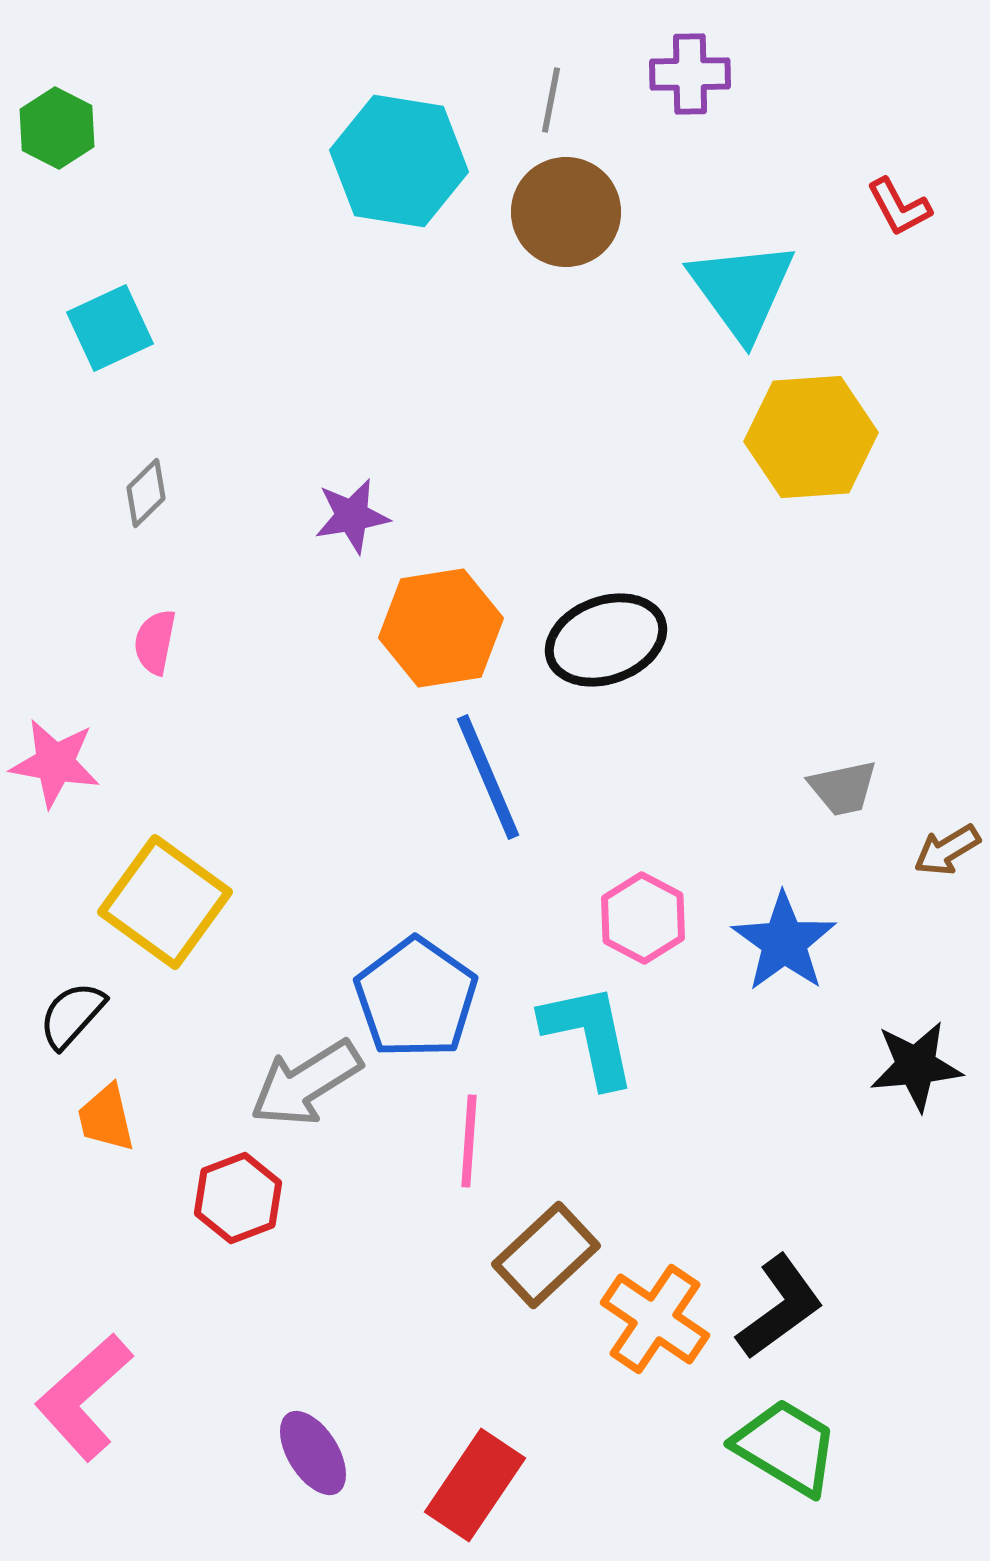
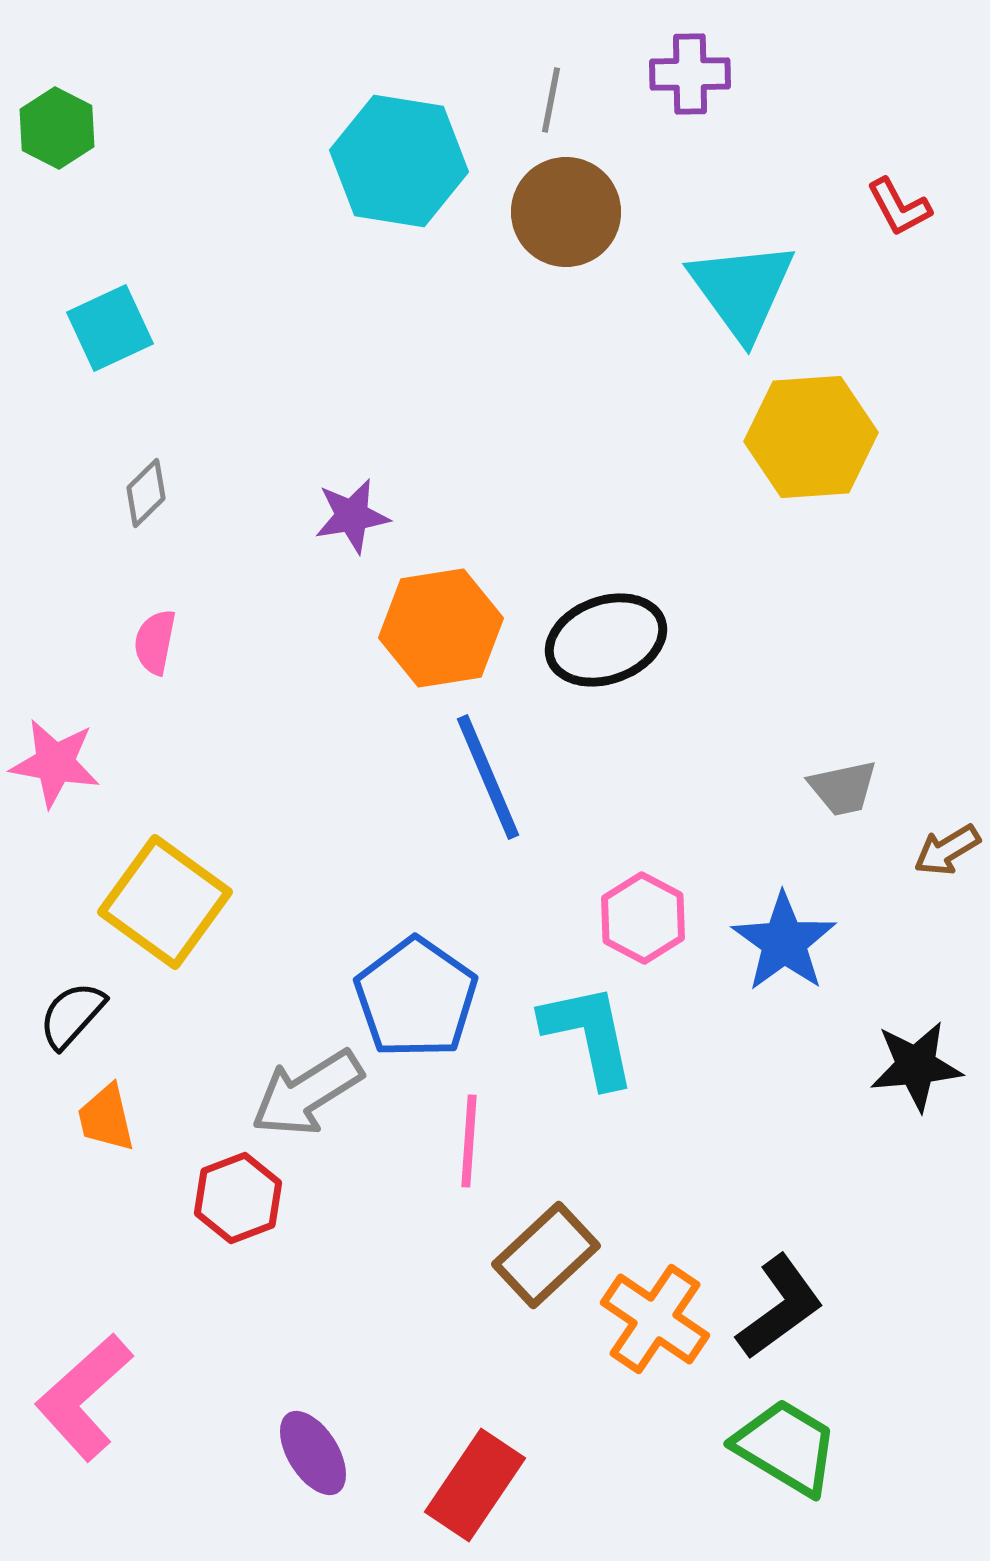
gray arrow: moved 1 px right, 10 px down
